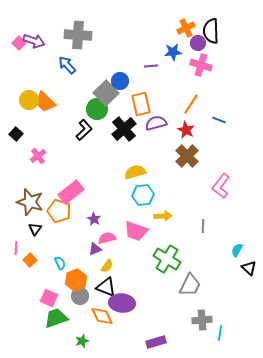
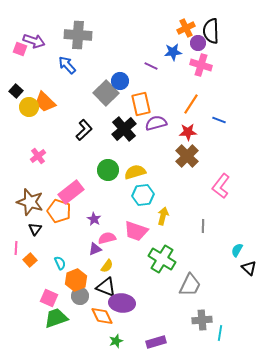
pink square at (19, 43): moved 1 px right, 6 px down; rotated 24 degrees counterclockwise
purple line at (151, 66): rotated 32 degrees clockwise
yellow circle at (29, 100): moved 7 px down
green circle at (97, 109): moved 11 px right, 61 px down
red star at (186, 130): moved 2 px right, 2 px down; rotated 30 degrees counterclockwise
black square at (16, 134): moved 43 px up
yellow arrow at (163, 216): rotated 72 degrees counterclockwise
green cross at (167, 259): moved 5 px left
green star at (82, 341): moved 34 px right
